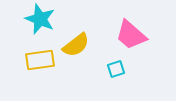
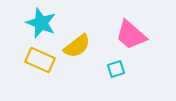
cyan star: moved 1 px right, 4 px down
yellow semicircle: moved 1 px right, 1 px down
yellow rectangle: rotated 32 degrees clockwise
